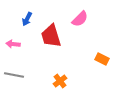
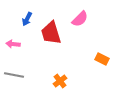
red trapezoid: moved 3 px up
